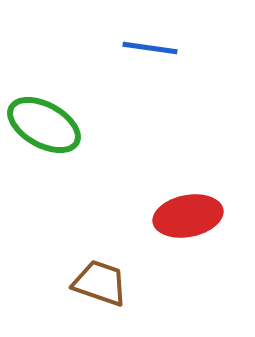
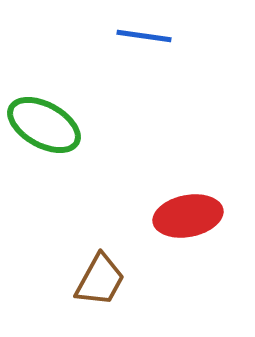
blue line: moved 6 px left, 12 px up
brown trapezoid: moved 3 px up; rotated 100 degrees clockwise
